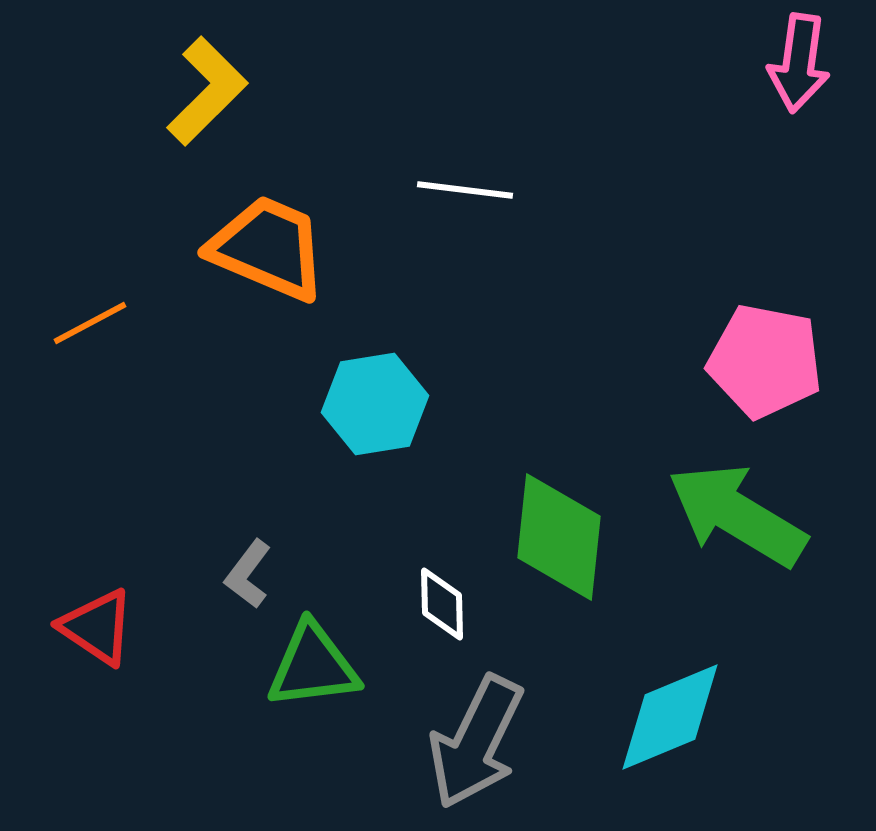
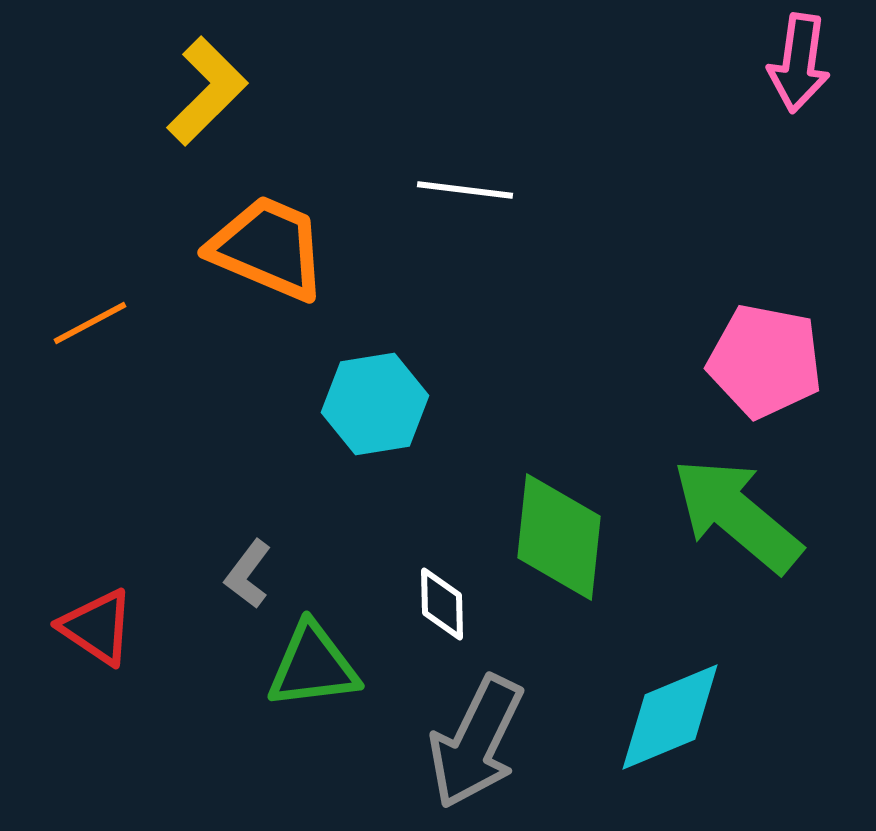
green arrow: rotated 9 degrees clockwise
